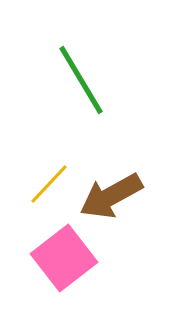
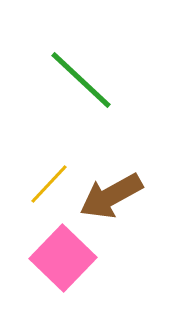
green line: rotated 16 degrees counterclockwise
pink square: moved 1 px left; rotated 8 degrees counterclockwise
